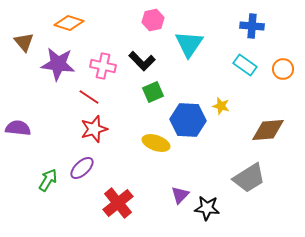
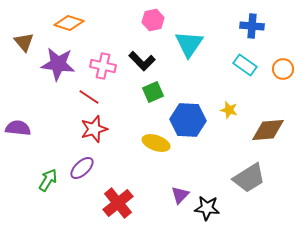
yellow star: moved 8 px right, 4 px down
